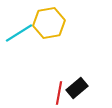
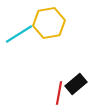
cyan line: moved 1 px down
black rectangle: moved 1 px left, 4 px up
